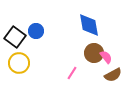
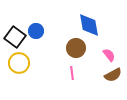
brown circle: moved 18 px left, 5 px up
pink semicircle: moved 3 px right, 2 px up
pink line: rotated 40 degrees counterclockwise
